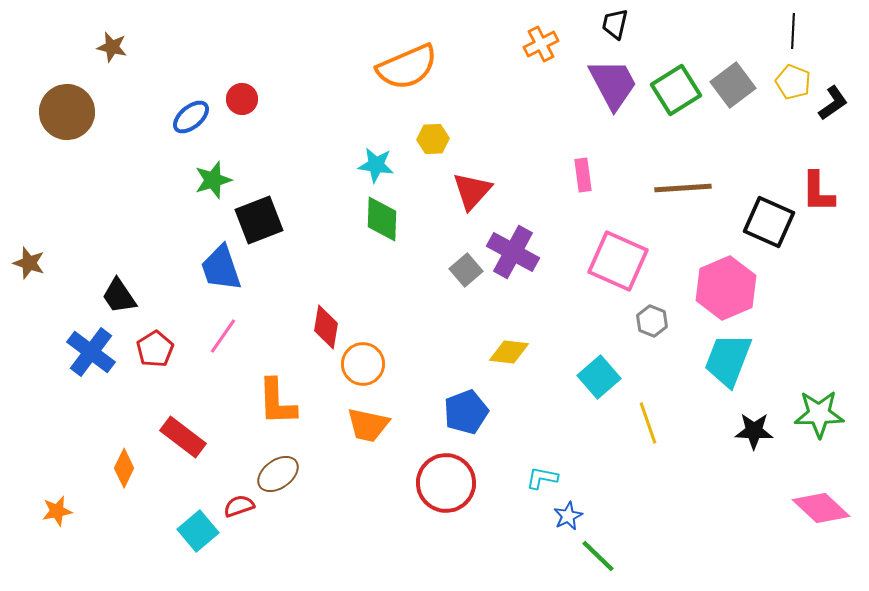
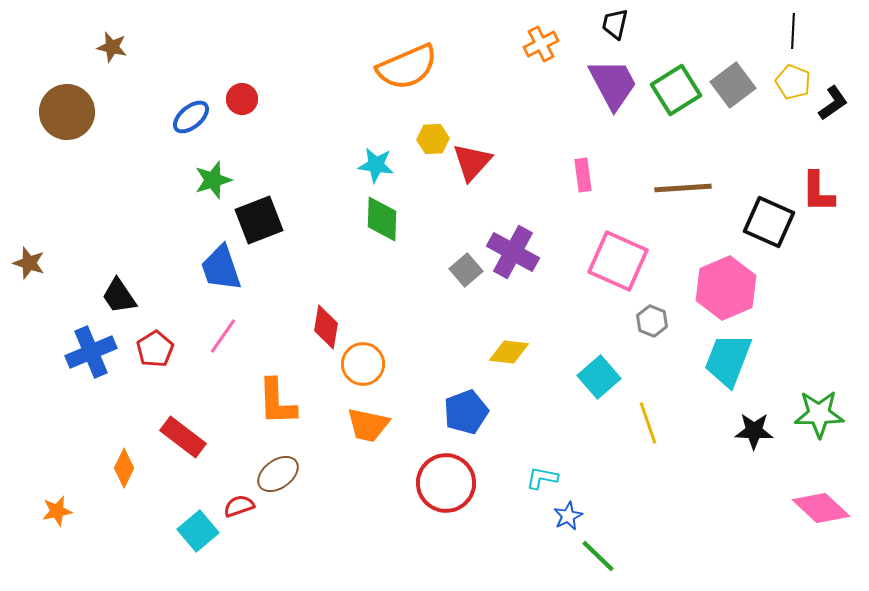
red triangle at (472, 191): moved 29 px up
blue cross at (91, 352): rotated 30 degrees clockwise
